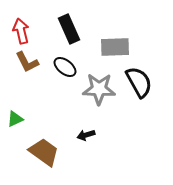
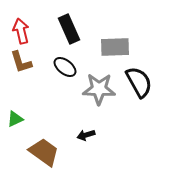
brown L-shape: moved 6 px left; rotated 10 degrees clockwise
